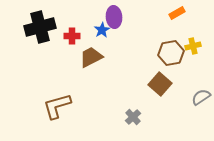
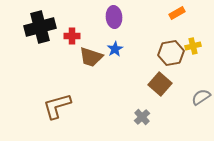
blue star: moved 13 px right, 19 px down
brown trapezoid: rotated 135 degrees counterclockwise
gray cross: moved 9 px right
